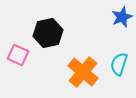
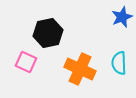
pink square: moved 8 px right, 7 px down
cyan semicircle: moved 1 px up; rotated 20 degrees counterclockwise
orange cross: moved 3 px left, 3 px up; rotated 16 degrees counterclockwise
